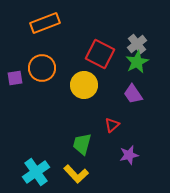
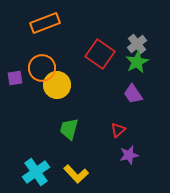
red square: rotated 8 degrees clockwise
yellow circle: moved 27 px left
red triangle: moved 6 px right, 5 px down
green trapezoid: moved 13 px left, 15 px up
